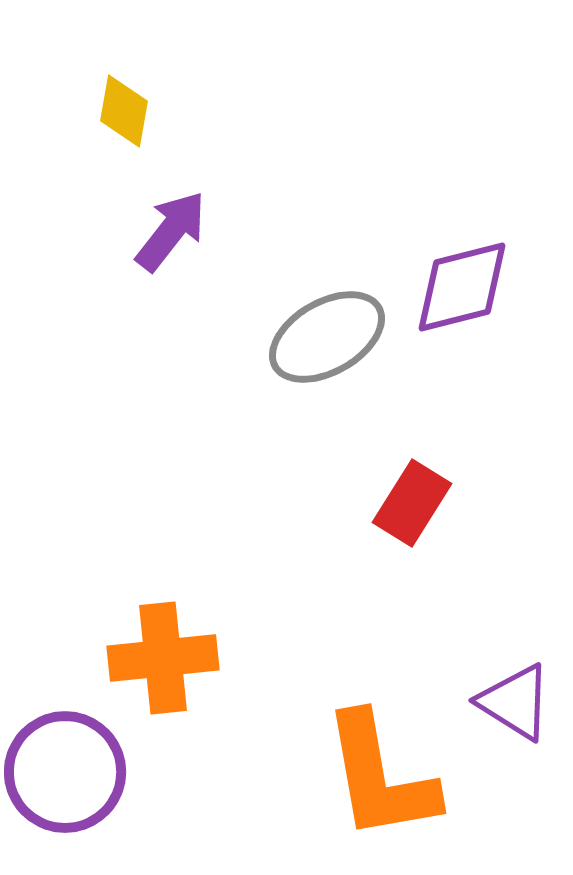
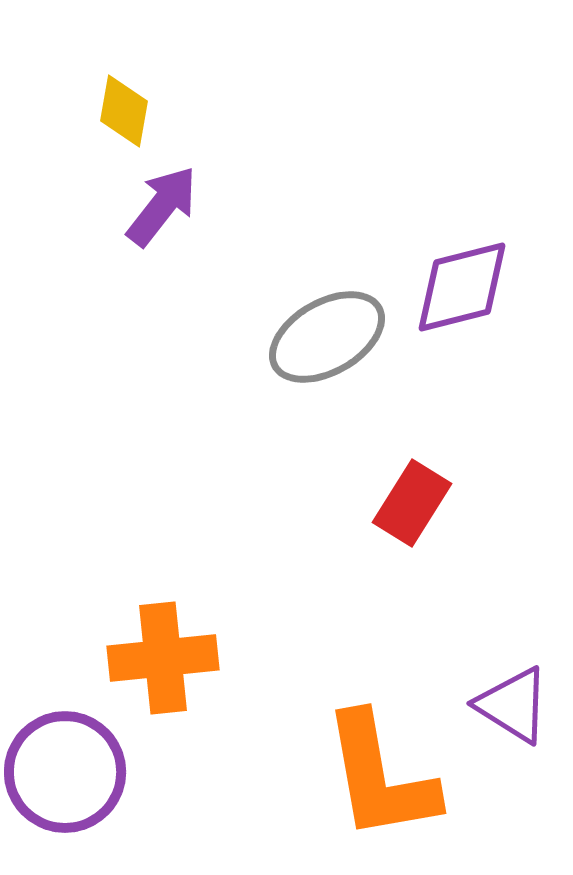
purple arrow: moved 9 px left, 25 px up
purple triangle: moved 2 px left, 3 px down
